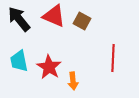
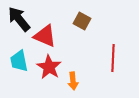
red triangle: moved 9 px left, 20 px down
